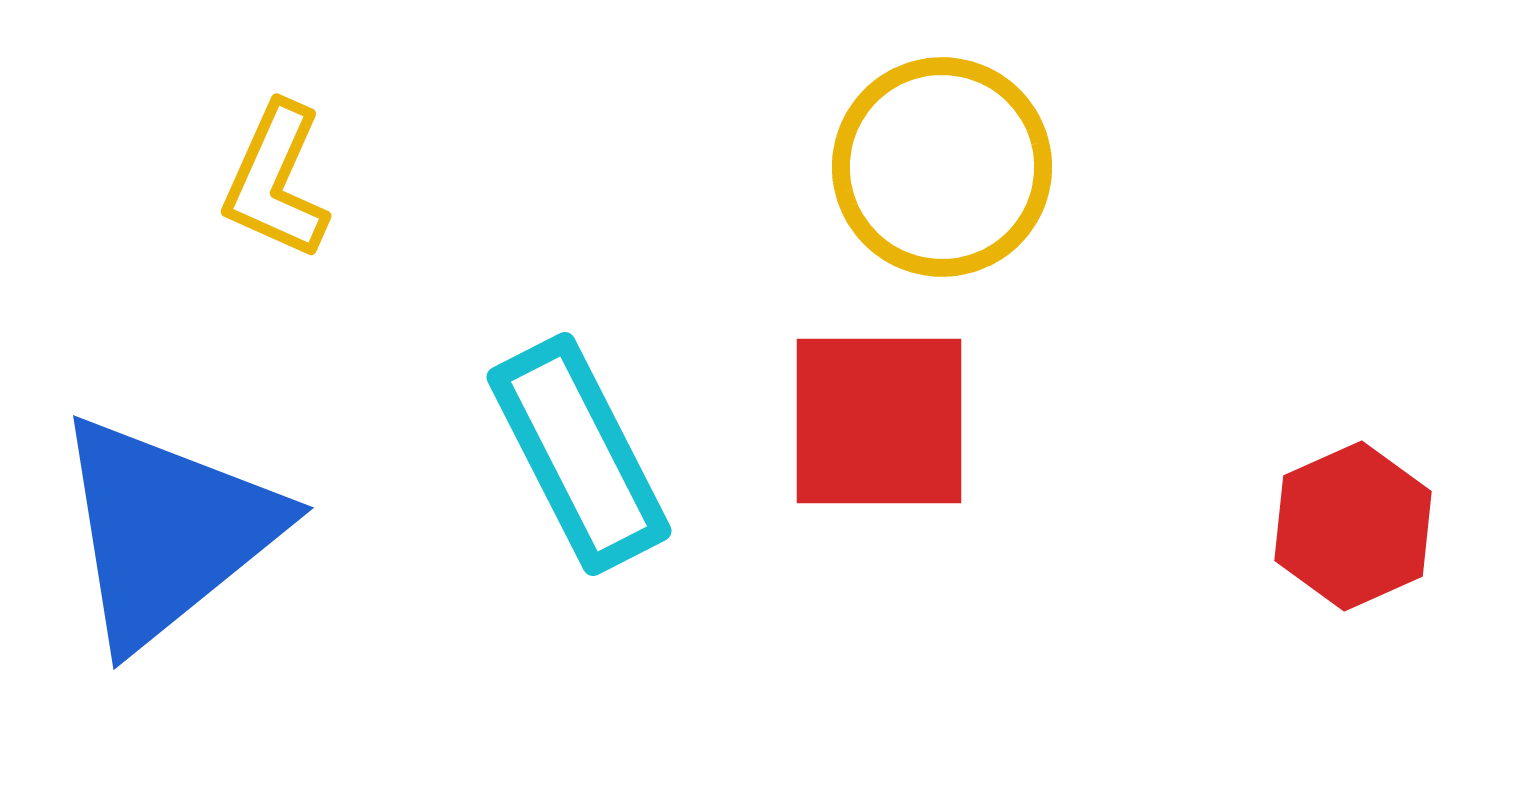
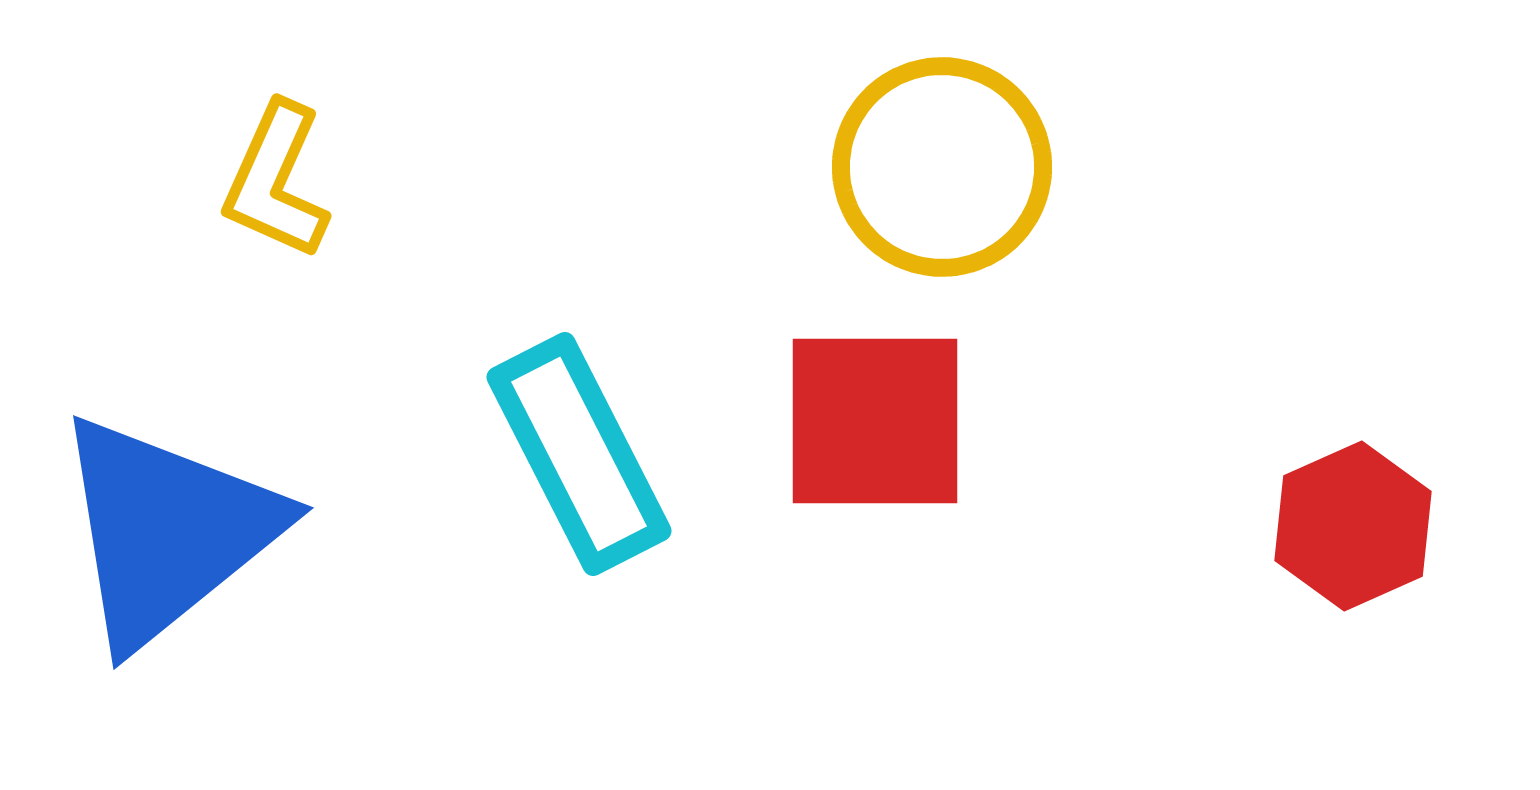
red square: moved 4 px left
